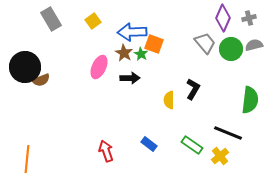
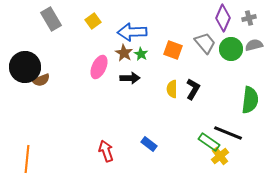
orange square: moved 19 px right, 6 px down
yellow semicircle: moved 3 px right, 11 px up
green rectangle: moved 17 px right, 3 px up
